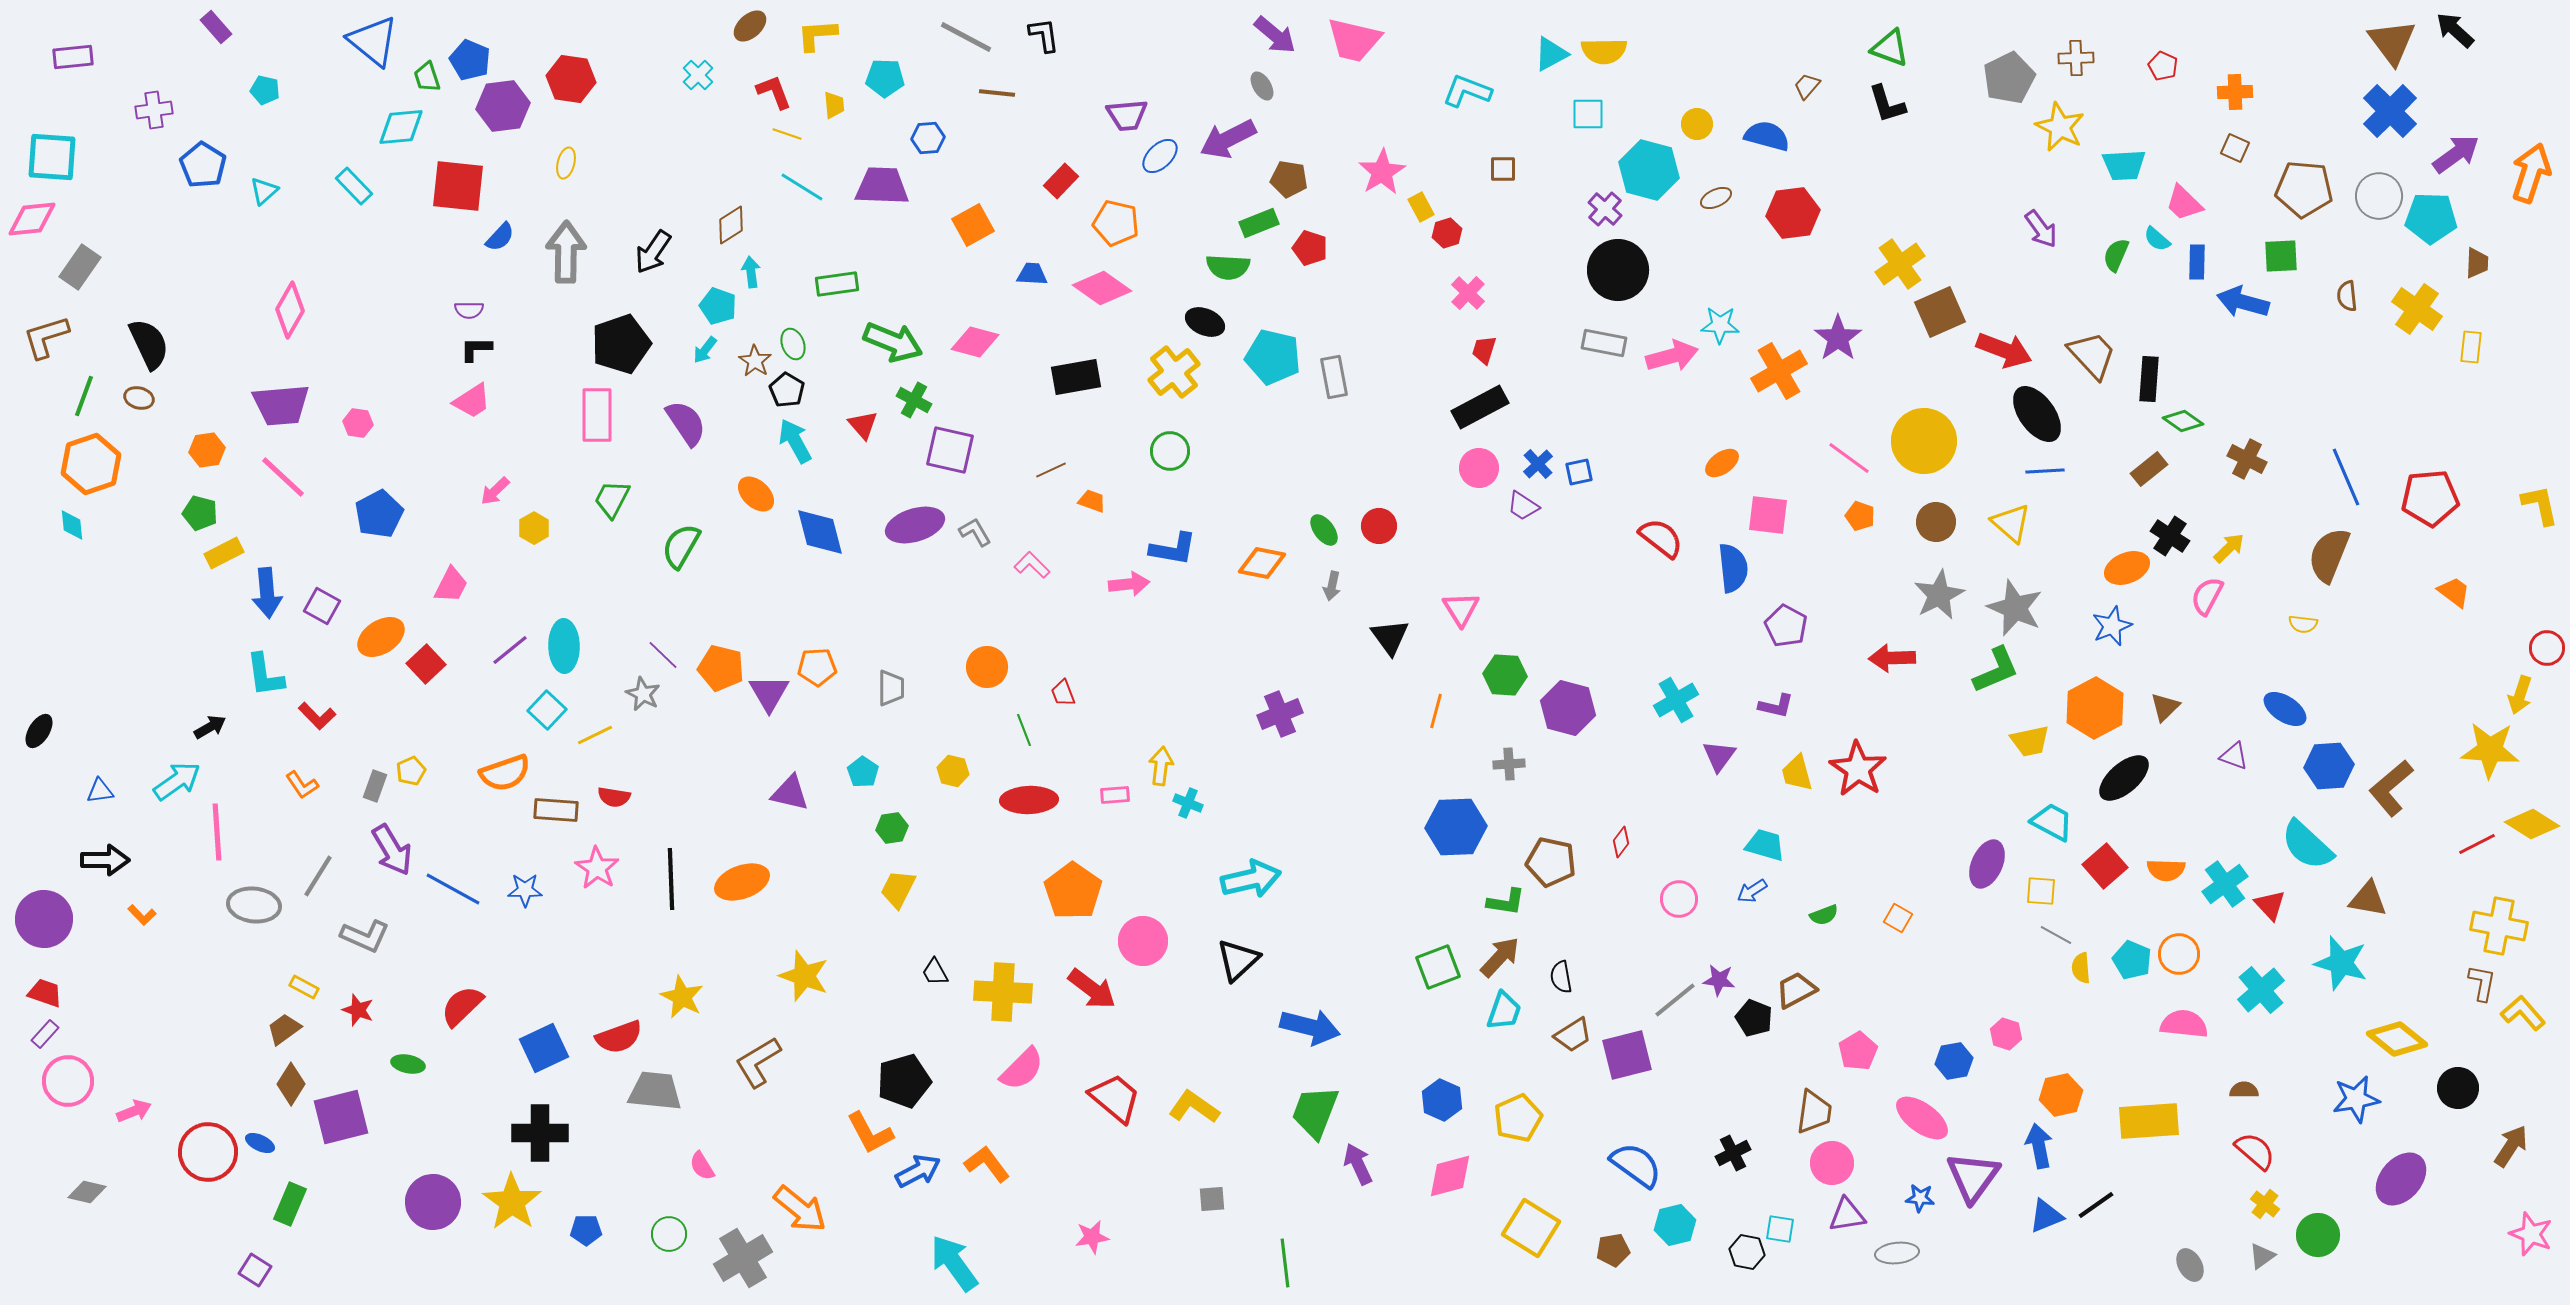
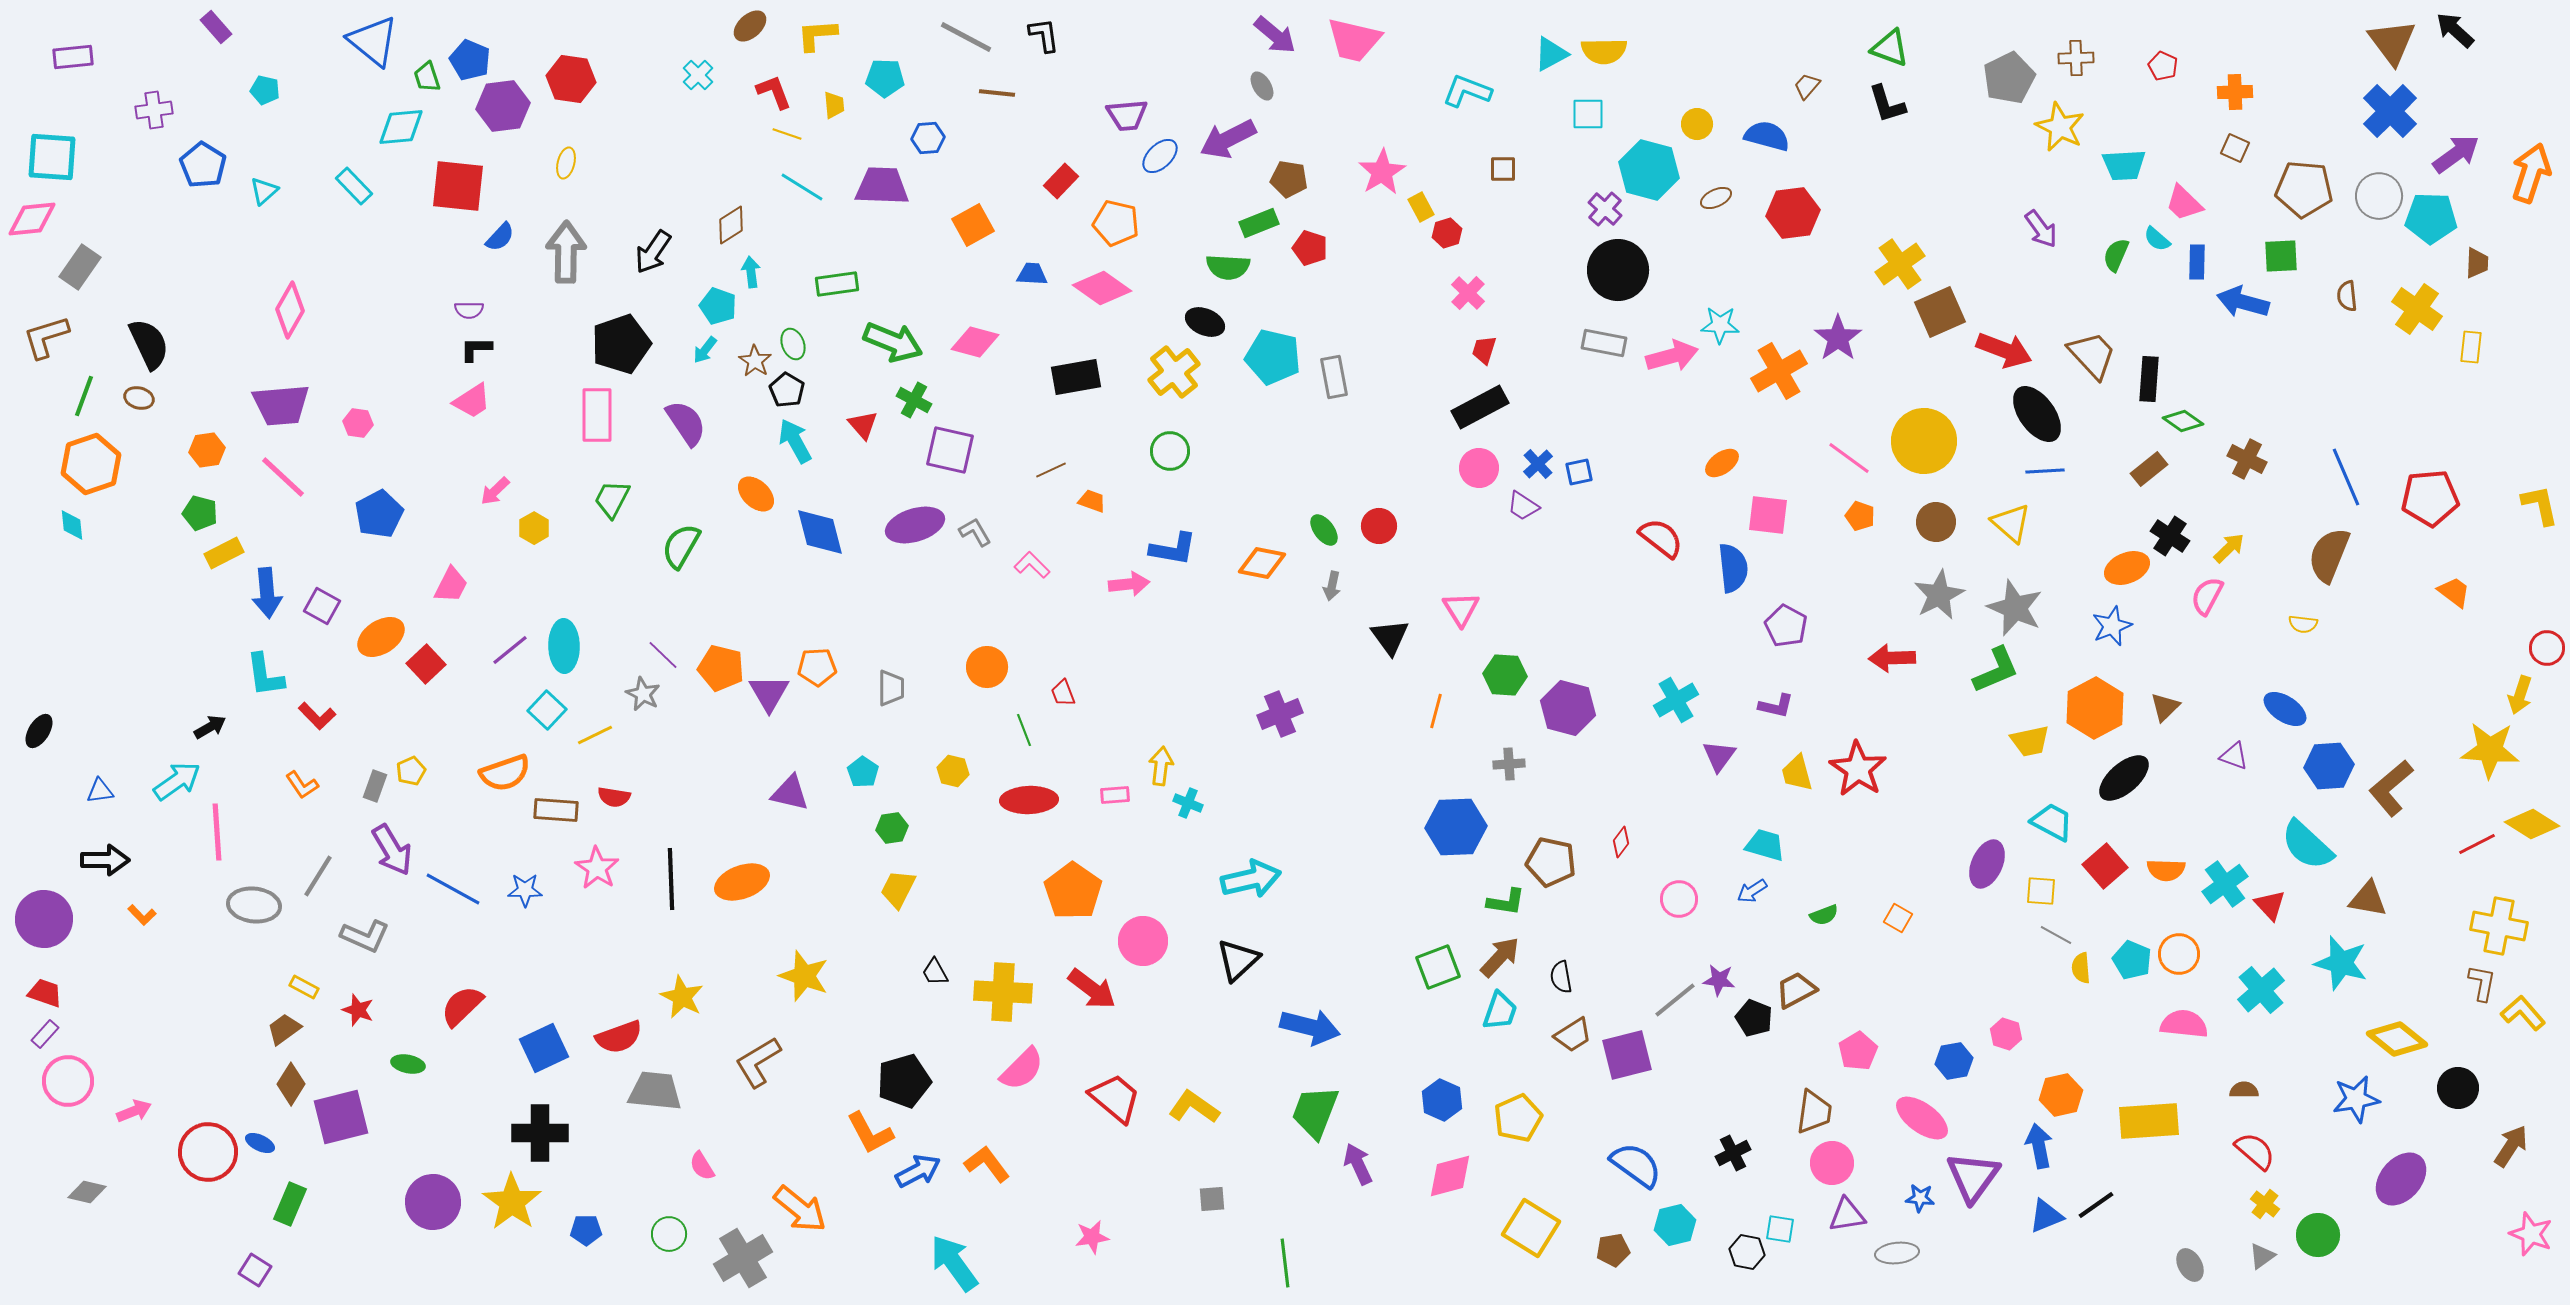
cyan trapezoid at (1504, 1011): moved 4 px left
